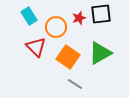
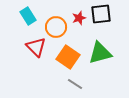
cyan rectangle: moved 1 px left
green triangle: rotated 15 degrees clockwise
